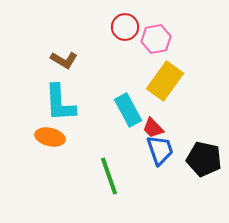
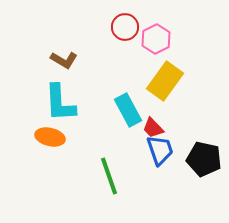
pink hexagon: rotated 16 degrees counterclockwise
